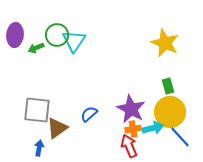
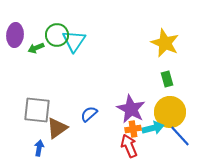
green rectangle: moved 1 px left, 7 px up
blue line: moved 1 px up
